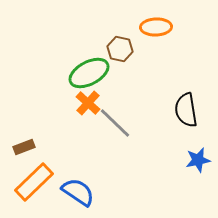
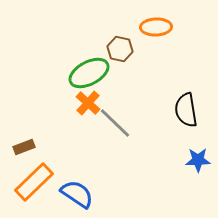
blue star: rotated 10 degrees clockwise
blue semicircle: moved 1 px left, 2 px down
